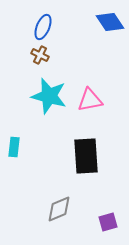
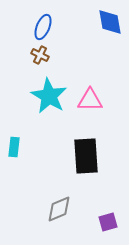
blue diamond: rotated 24 degrees clockwise
cyan star: rotated 15 degrees clockwise
pink triangle: rotated 12 degrees clockwise
